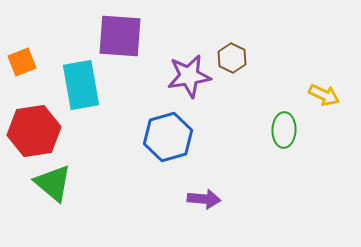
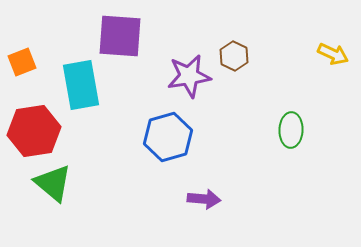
brown hexagon: moved 2 px right, 2 px up
yellow arrow: moved 9 px right, 41 px up
green ellipse: moved 7 px right
